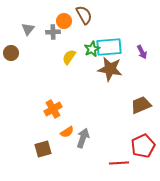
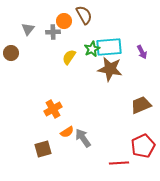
gray arrow: rotated 54 degrees counterclockwise
